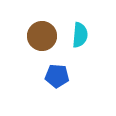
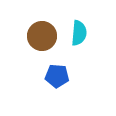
cyan semicircle: moved 1 px left, 2 px up
